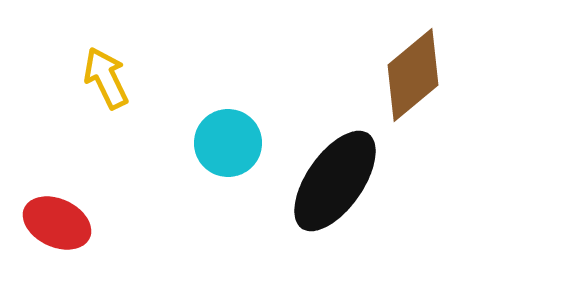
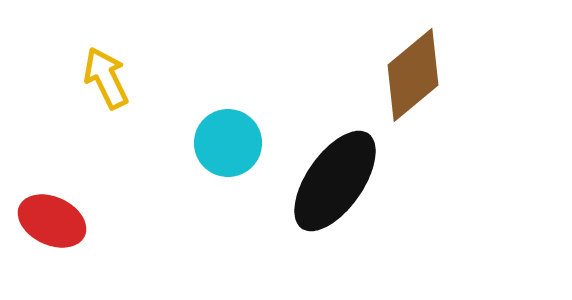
red ellipse: moved 5 px left, 2 px up
